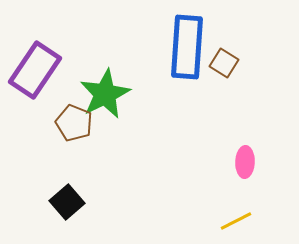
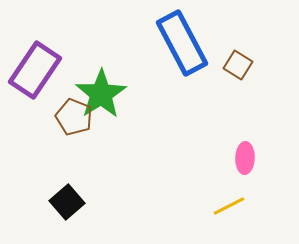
blue rectangle: moved 5 px left, 4 px up; rotated 32 degrees counterclockwise
brown square: moved 14 px right, 2 px down
green star: moved 4 px left; rotated 6 degrees counterclockwise
brown pentagon: moved 6 px up
pink ellipse: moved 4 px up
yellow line: moved 7 px left, 15 px up
